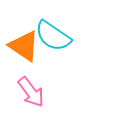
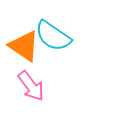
pink arrow: moved 6 px up
